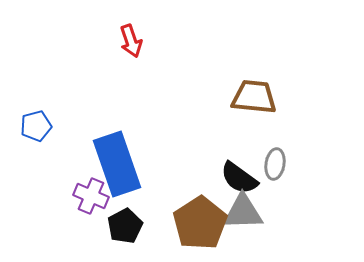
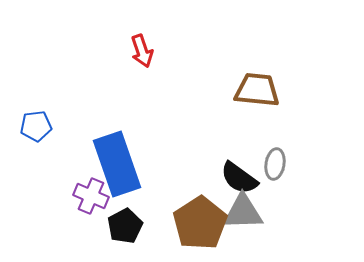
red arrow: moved 11 px right, 10 px down
brown trapezoid: moved 3 px right, 7 px up
blue pentagon: rotated 8 degrees clockwise
